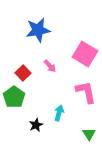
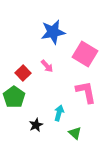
blue star: moved 15 px right, 2 px down
pink arrow: moved 3 px left
green triangle: moved 14 px left, 1 px up; rotated 16 degrees counterclockwise
